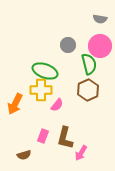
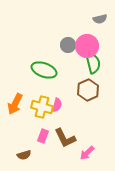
gray semicircle: rotated 24 degrees counterclockwise
pink circle: moved 13 px left
green semicircle: moved 4 px right, 1 px up
green ellipse: moved 1 px left, 1 px up
yellow cross: moved 1 px right, 17 px down; rotated 15 degrees clockwise
pink semicircle: rotated 24 degrees counterclockwise
brown L-shape: rotated 40 degrees counterclockwise
pink arrow: moved 6 px right; rotated 14 degrees clockwise
